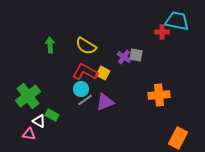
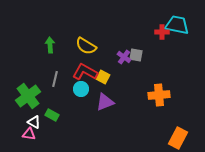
cyan trapezoid: moved 4 px down
yellow square: moved 4 px down
gray line: moved 30 px left, 21 px up; rotated 42 degrees counterclockwise
white triangle: moved 5 px left, 1 px down
